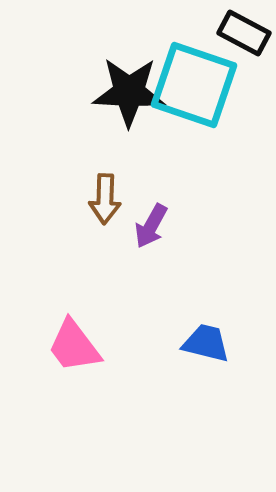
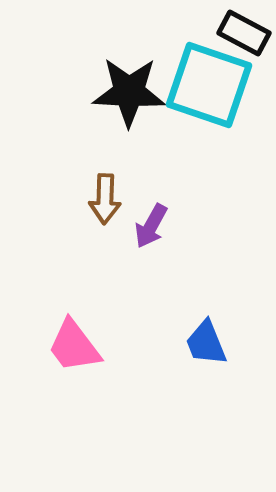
cyan square: moved 15 px right
blue trapezoid: rotated 126 degrees counterclockwise
